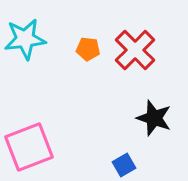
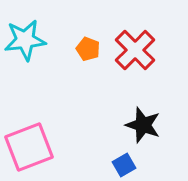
cyan star: moved 1 px down
orange pentagon: rotated 15 degrees clockwise
black star: moved 11 px left, 7 px down
